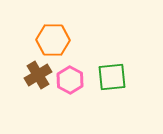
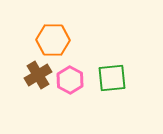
green square: moved 1 px down
